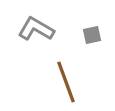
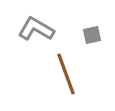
brown line: moved 8 px up
